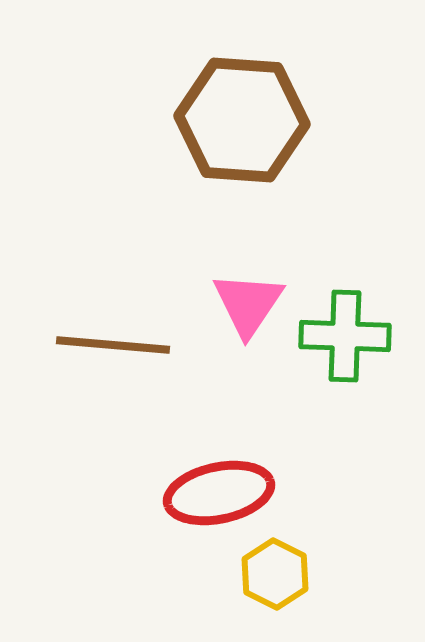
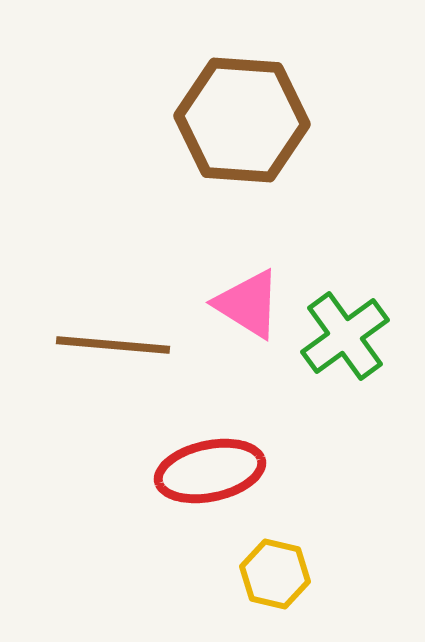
pink triangle: rotated 32 degrees counterclockwise
green cross: rotated 38 degrees counterclockwise
red ellipse: moved 9 px left, 22 px up
yellow hexagon: rotated 14 degrees counterclockwise
